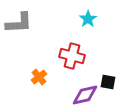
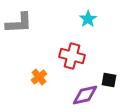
black square: moved 1 px right, 2 px up
